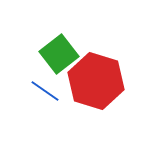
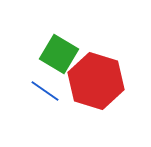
green square: rotated 21 degrees counterclockwise
